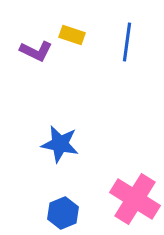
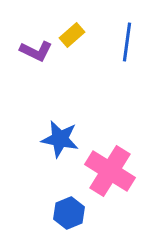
yellow rectangle: rotated 60 degrees counterclockwise
blue star: moved 5 px up
pink cross: moved 25 px left, 28 px up
blue hexagon: moved 6 px right
